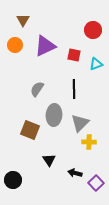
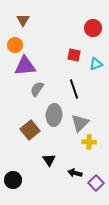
red circle: moved 2 px up
purple triangle: moved 20 px left, 20 px down; rotated 20 degrees clockwise
black line: rotated 18 degrees counterclockwise
brown square: rotated 30 degrees clockwise
